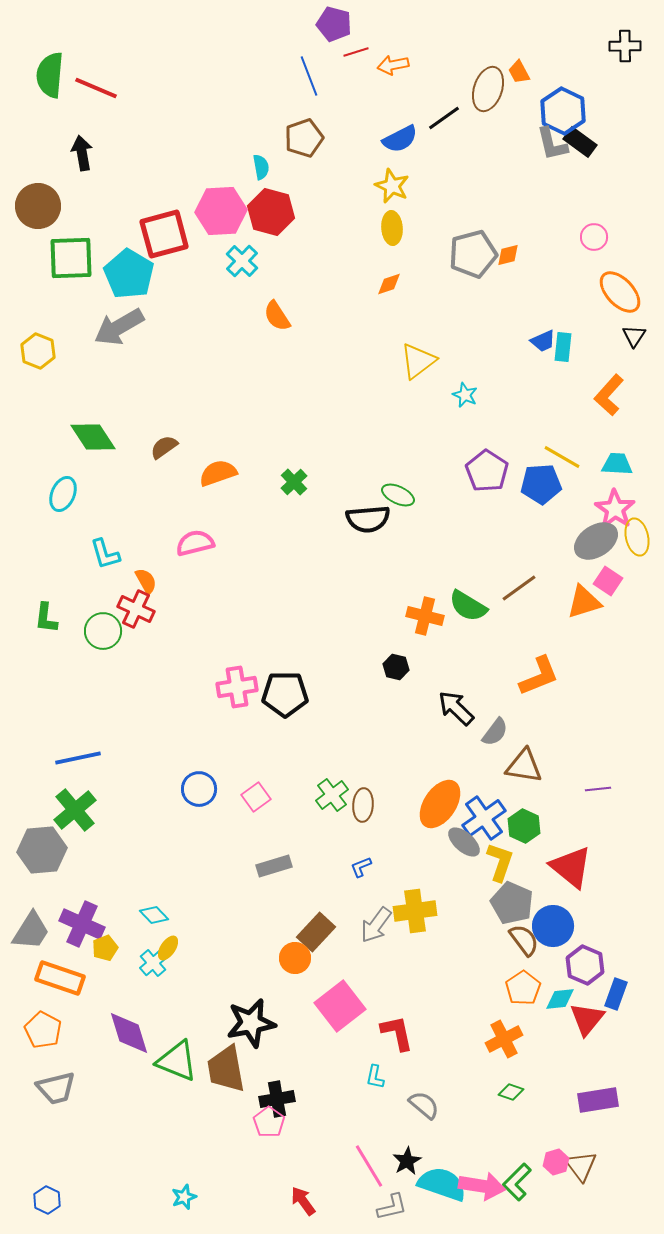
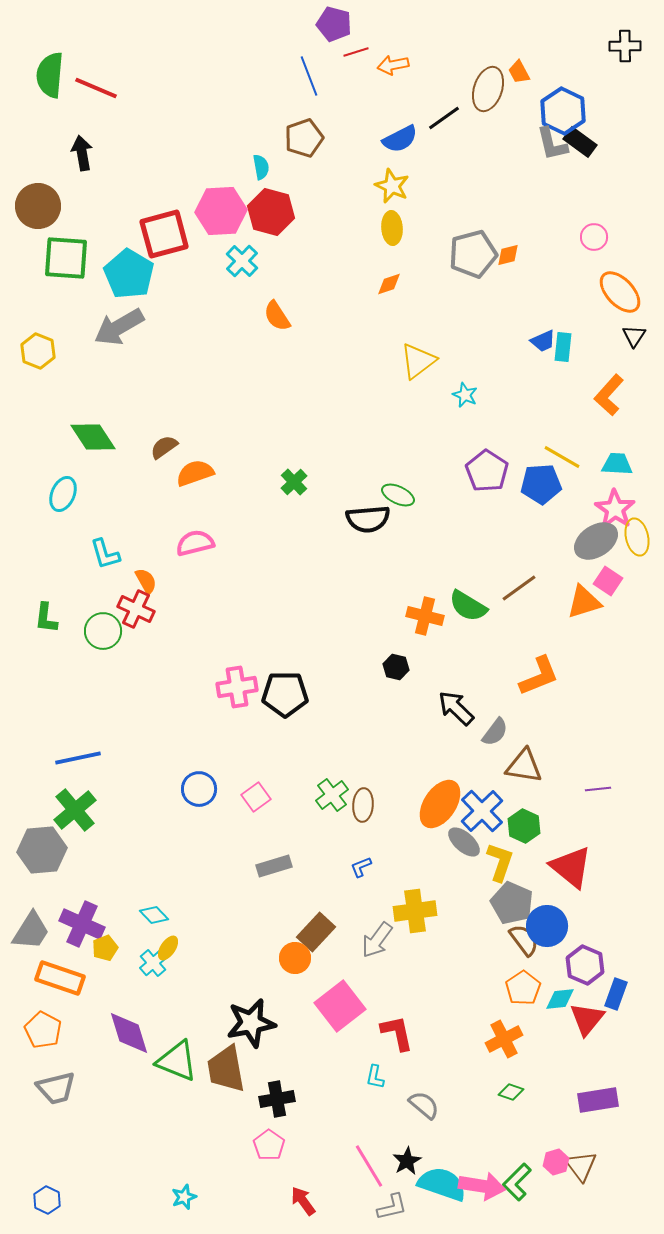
green square at (71, 258): moved 5 px left; rotated 6 degrees clockwise
orange semicircle at (218, 473): moved 23 px left
blue cross at (484, 818): moved 2 px left, 7 px up; rotated 9 degrees counterclockwise
gray arrow at (376, 925): moved 1 px right, 15 px down
blue circle at (553, 926): moved 6 px left
pink pentagon at (269, 1122): moved 23 px down
